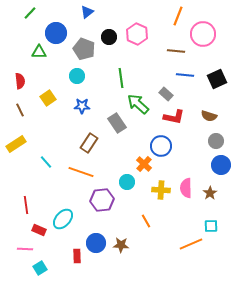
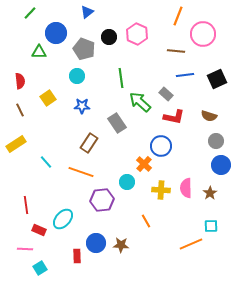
blue line at (185, 75): rotated 12 degrees counterclockwise
green arrow at (138, 104): moved 2 px right, 2 px up
